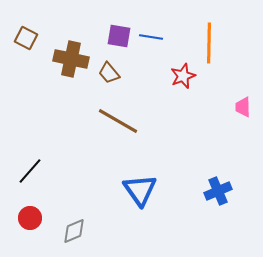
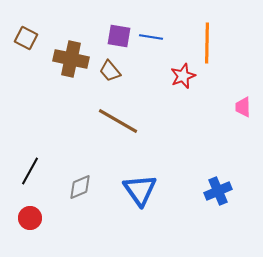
orange line: moved 2 px left
brown trapezoid: moved 1 px right, 2 px up
black line: rotated 12 degrees counterclockwise
gray diamond: moved 6 px right, 44 px up
